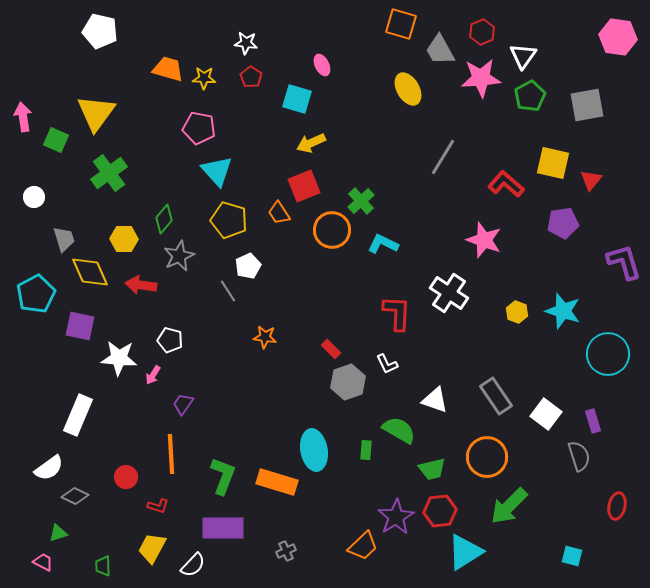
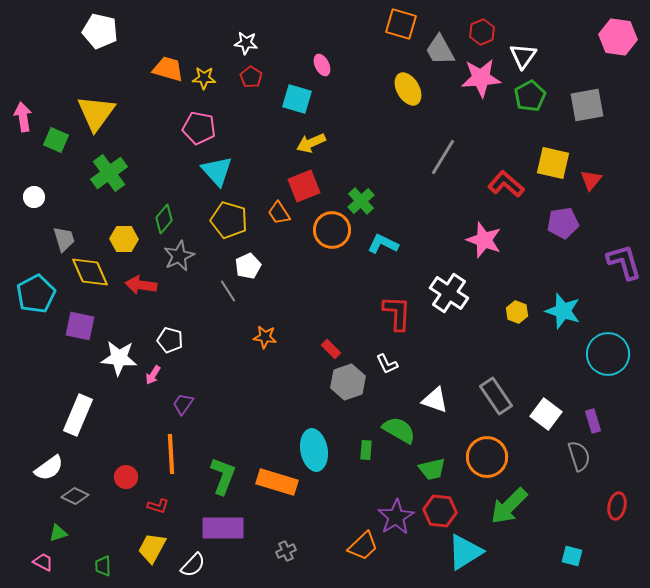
red hexagon at (440, 511): rotated 12 degrees clockwise
